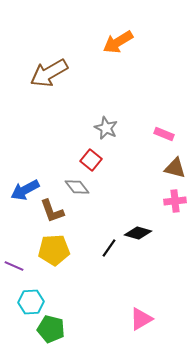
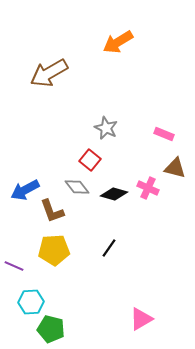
red square: moved 1 px left
pink cross: moved 27 px left, 13 px up; rotated 30 degrees clockwise
black diamond: moved 24 px left, 39 px up
